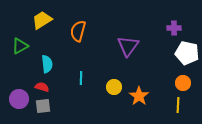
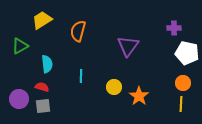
cyan line: moved 2 px up
yellow line: moved 3 px right, 1 px up
